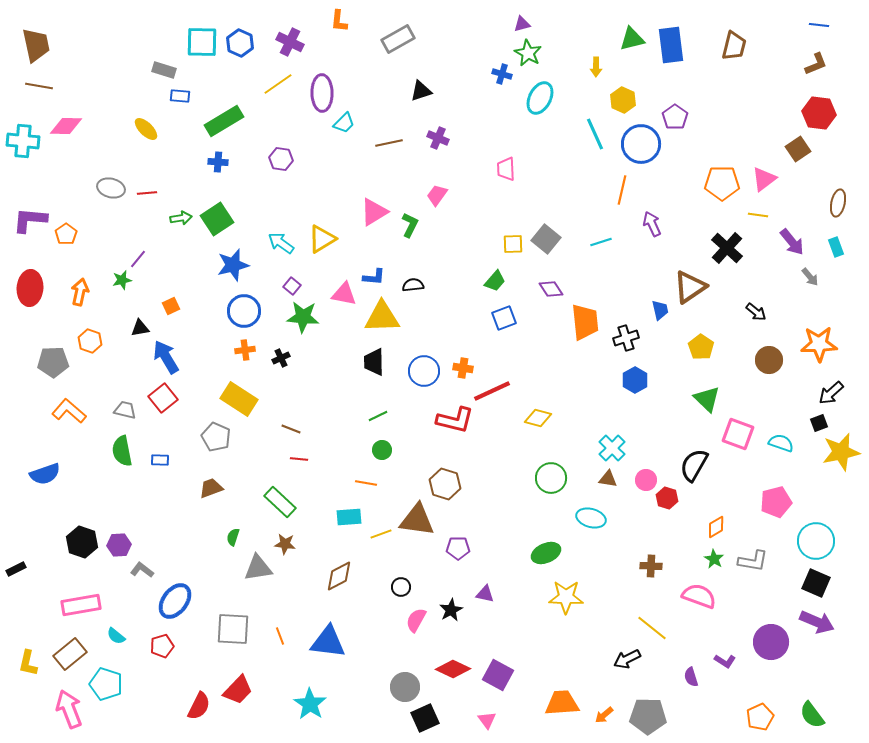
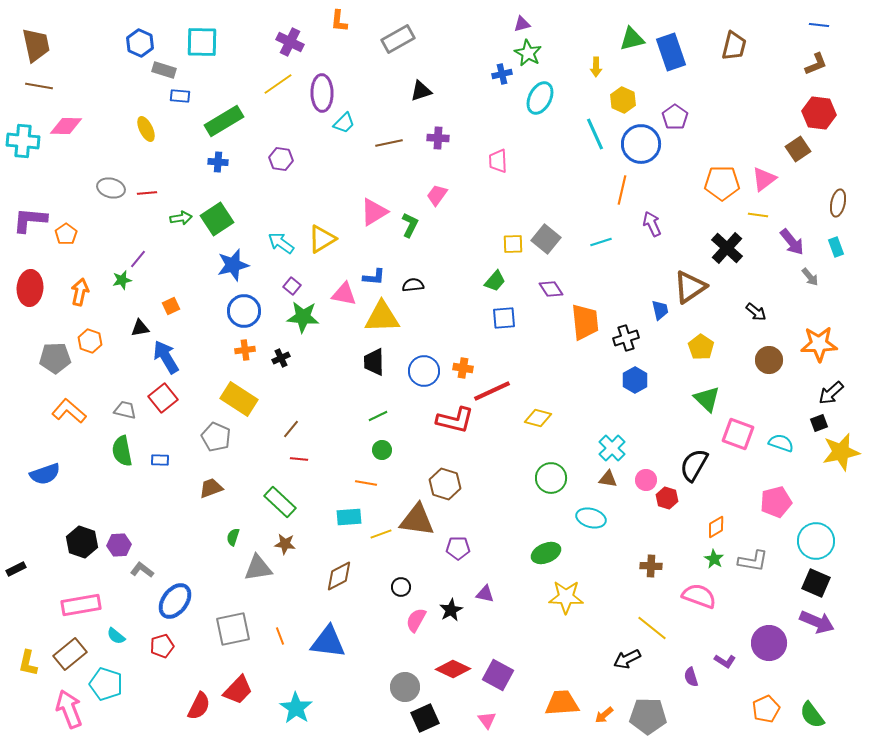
blue hexagon at (240, 43): moved 100 px left
blue rectangle at (671, 45): moved 7 px down; rotated 12 degrees counterclockwise
blue cross at (502, 74): rotated 30 degrees counterclockwise
yellow ellipse at (146, 129): rotated 20 degrees clockwise
purple cross at (438, 138): rotated 20 degrees counterclockwise
pink trapezoid at (506, 169): moved 8 px left, 8 px up
blue square at (504, 318): rotated 15 degrees clockwise
gray pentagon at (53, 362): moved 2 px right, 4 px up
brown line at (291, 429): rotated 72 degrees counterclockwise
gray square at (233, 629): rotated 15 degrees counterclockwise
purple circle at (771, 642): moved 2 px left, 1 px down
cyan star at (310, 704): moved 14 px left, 4 px down
orange pentagon at (760, 717): moved 6 px right, 8 px up
